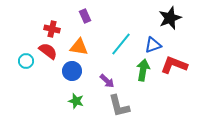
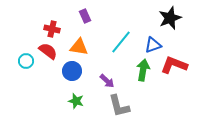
cyan line: moved 2 px up
